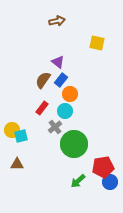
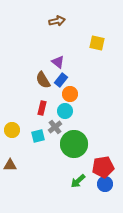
brown semicircle: rotated 66 degrees counterclockwise
red rectangle: rotated 24 degrees counterclockwise
cyan square: moved 17 px right
brown triangle: moved 7 px left, 1 px down
blue circle: moved 5 px left, 2 px down
